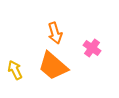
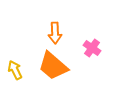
orange arrow: rotated 15 degrees clockwise
